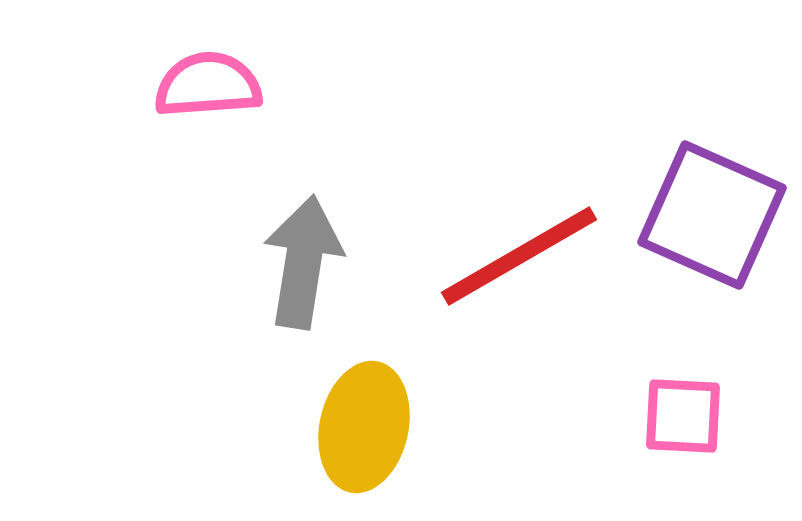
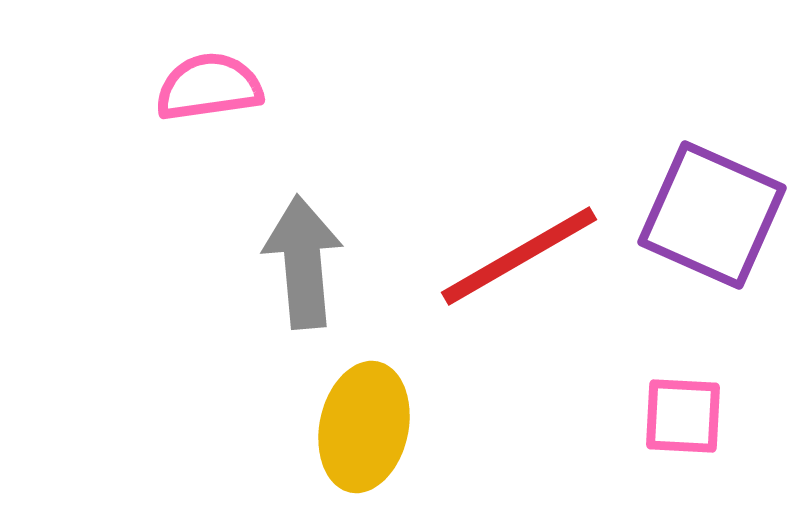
pink semicircle: moved 1 px right, 2 px down; rotated 4 degrees counterclockwise
gray arrow: rotated 14 degrees counterclockwise
